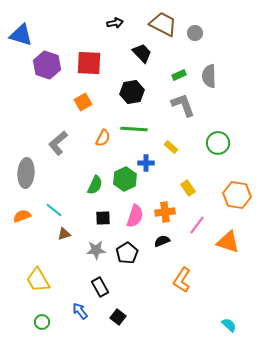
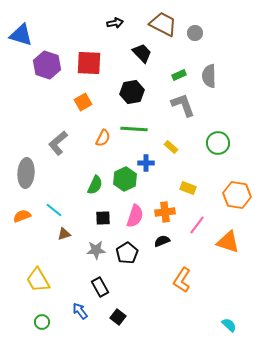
yellow rectangle at (188, 188): rotated 35 degrees counterclockwise
